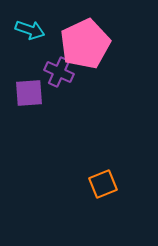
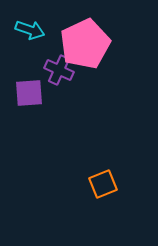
purple cross: moved 2 px up
